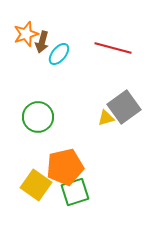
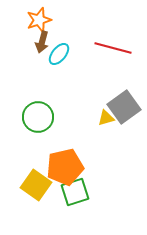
orange star: moved 13 px right, 14 px up
